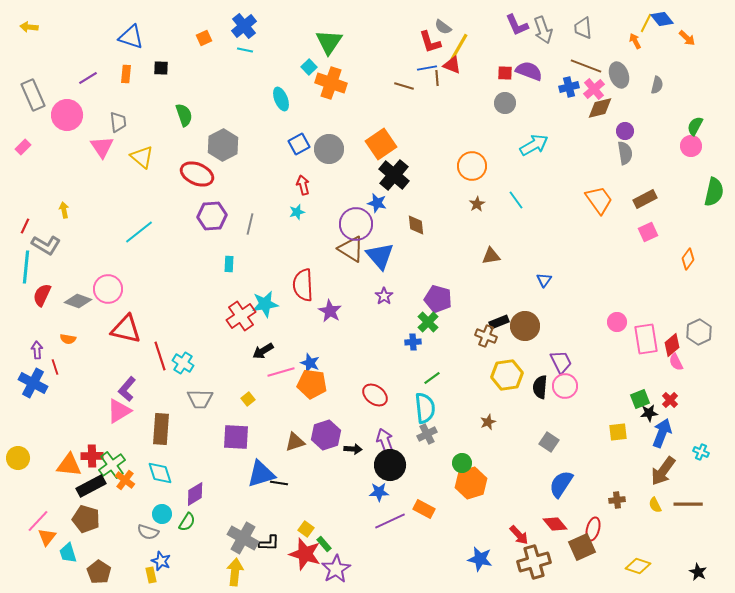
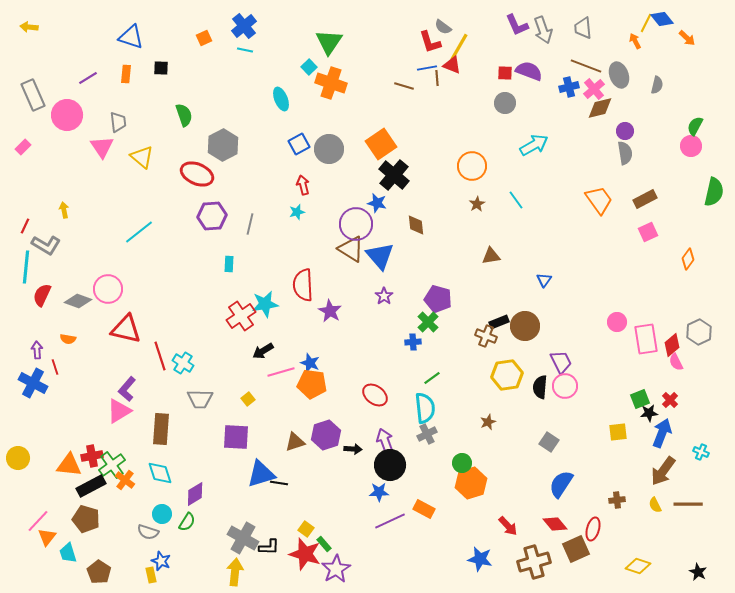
red cross at (92, 456): rotated 10 degrees counterclockwise
red arrow at (519, 535): moved 11 px left, 9 px up
black L-shape at (269, 543): moved 4 px down
brown square at (582, 547): moved 6 px left, 2 px down
